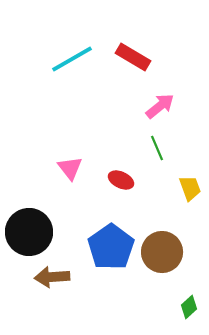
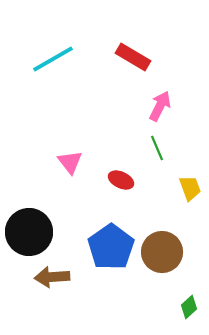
cyan line: moved 19 px left
pink arrow: rotated 24 degrees counterclockwise
pink triangle: moved 6 px up
